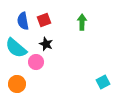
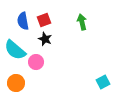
green arrow: rotated 14 degrees counterclockwise
black star: moved 1 px left, 5 px up
cyan semicircle: moved 1 px left, 2 px down
orange circle: moved 1 px left, 1 px up
